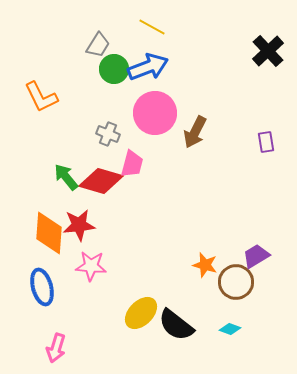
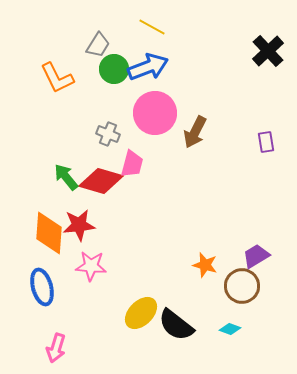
orange L-shape: moved 16 px right, 19 px up
brown circle: moved 6 px right, 4 px down
